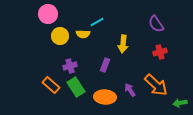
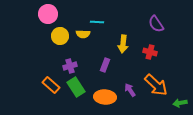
cyan line: rotated 32 degrees clockwise
red cross: moved 10 px left; rotated 32 degrees clockwise
